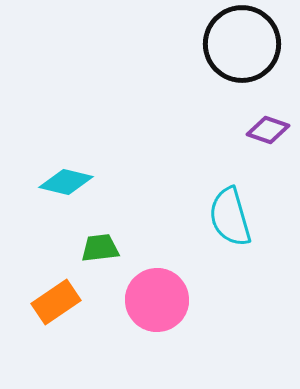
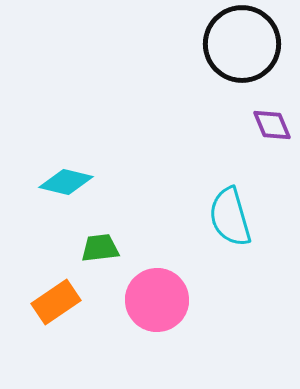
purple diamond: moved 4 px right, 5 px up; rotated 48 degrees clockwise
